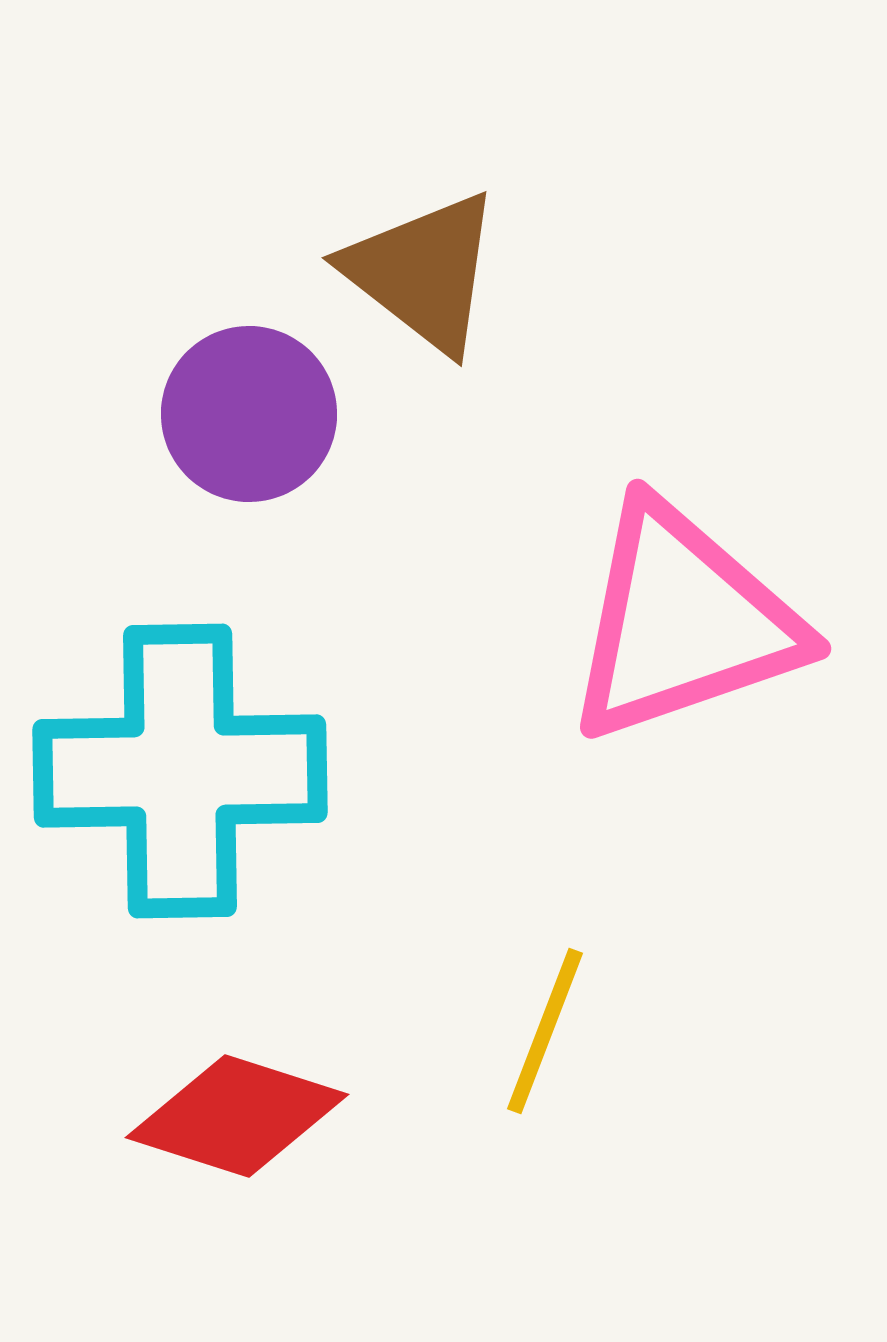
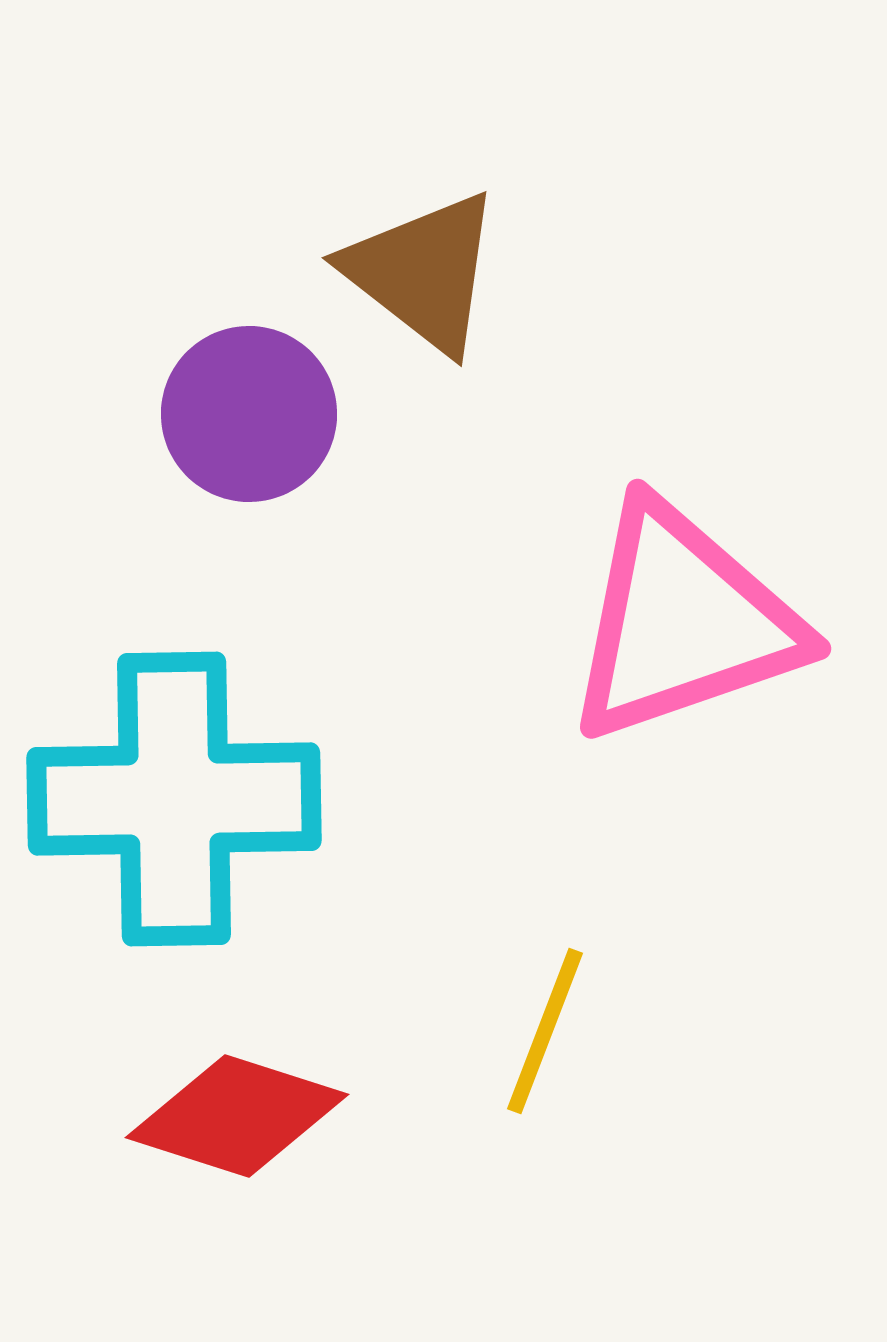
cyan cross: moved 6 px left, 28 px down
